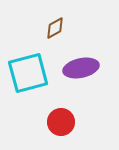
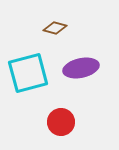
brown diamond: rotated 45 degrees clockwise
